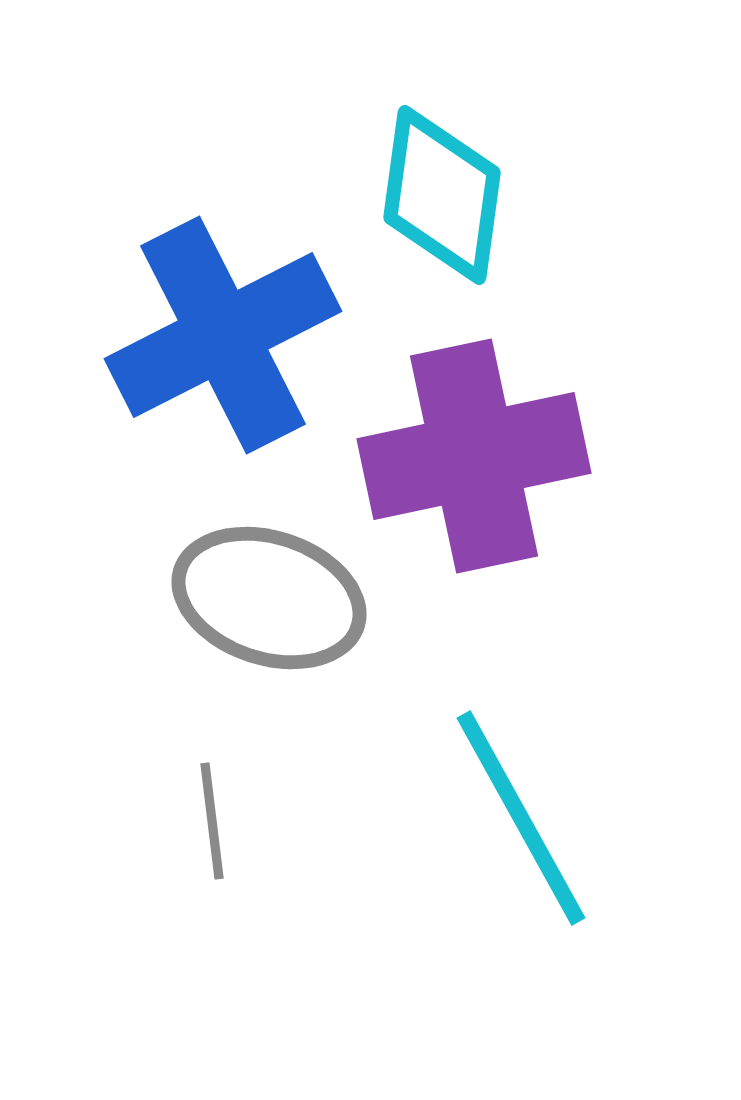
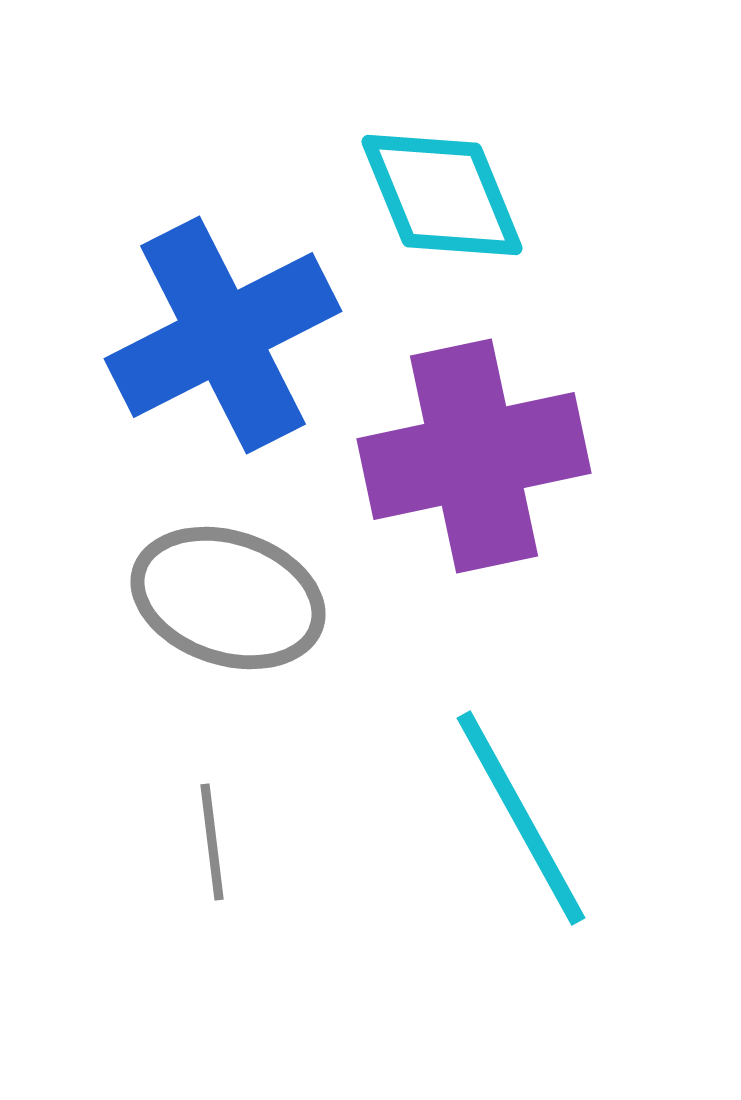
cyan diamond: rotated 30 degrees counterclockwise
gray ellipse: moved 41 px left
gray line: moved 21 px down
